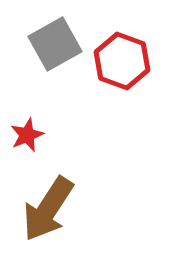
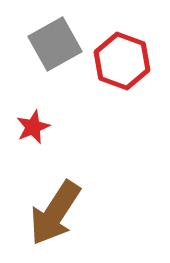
red star: moved 6 px right, 8 px up
brown arrow: moved 7 px right, 4 px down
